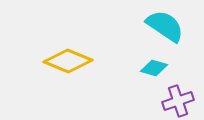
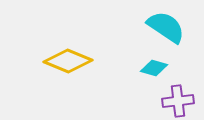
cyan semicircle: moved 1 px right, 1 px down
purple cross: rotated 12 degrees clockwise
